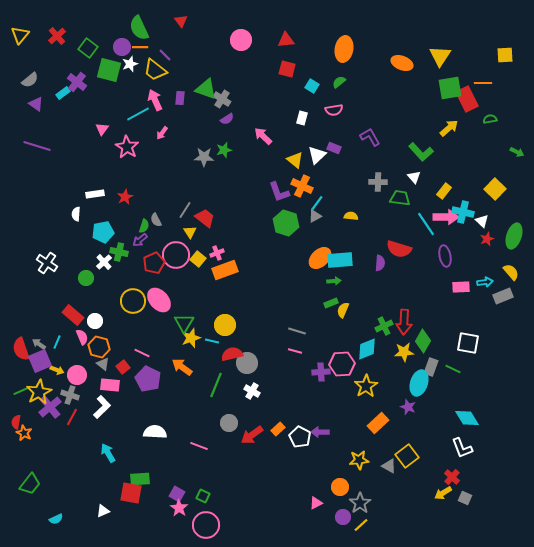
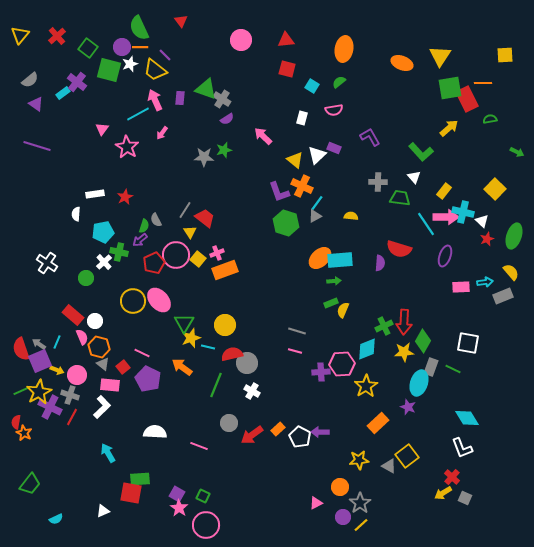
purple ellipse at (445, 256): rotated 30 degrees clockwise
cyan line at (212, 341): moved 4 px left, 6 px down
purple cross at (50, 407): rotated 25 degrees counterclockwise
